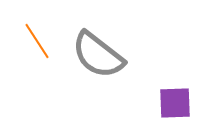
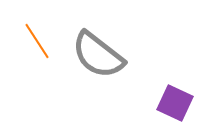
purple square: rotated 27 degrees clockwise
